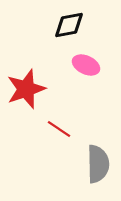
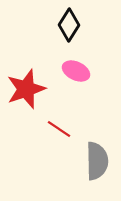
black diamond: rotated 48 degrees counterclockwise
pink ellipse: moved 10 px left, 6 px down
gray semicircle: moved 1 px left, 3 px up
